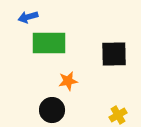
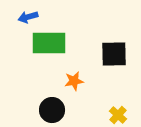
orange star: moved 6 px right
yellow cross: rotated 18 degrees counterclockwise
